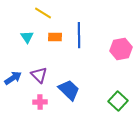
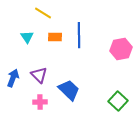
blue arrow: rotated 36 degrees counterclockwise
